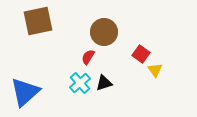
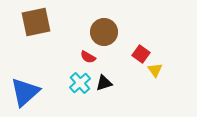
brown square: moved 2 px left, 1 px down
red semicircle: rotated 91 degrees counterclockwise
